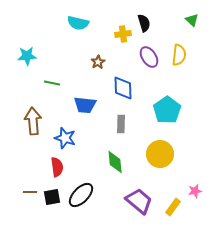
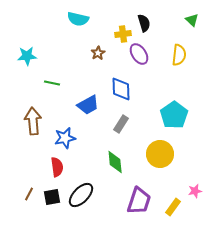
cyan semicircle: moved 4 px up
purple ellipse: moved 10 px left, 3 px up
brown star: moved 9 px up
blue diamond: moved 2 px left, 1 px down
blue trapezoid: moved 3 px right; rotated 35 degrees counterclockwise
cyan pentagon: moved 7 px right, 5 px down
gray rectangle: rotated 30 degrees clockwise
blue star: rotated 30 degrees counterclockwise
brown line: moved 1 px left, 2 px down; rotated 64 degrees counterclockwise
purple trapezoid: rotated 68 degrees clockwise
